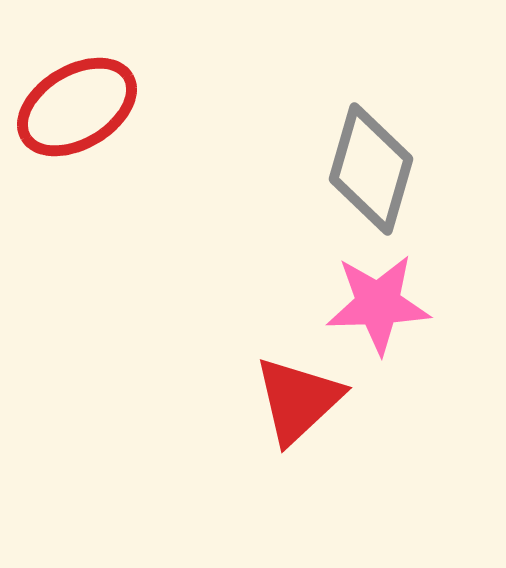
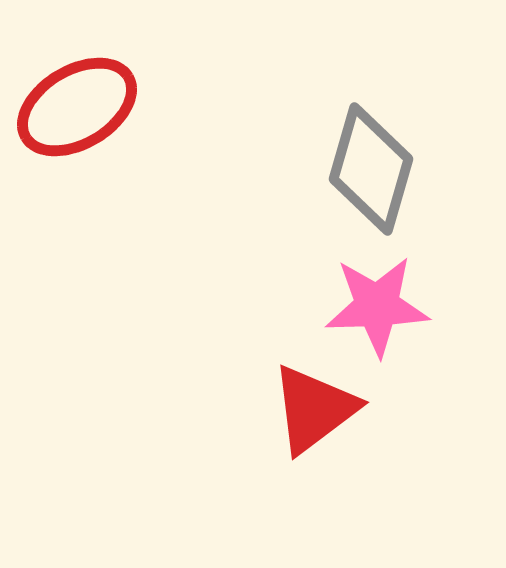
pink star: moved 1 px left, 2 px down
red triangle: moved 16 px right, 9 px down; rotated 6 degrees clockwise
